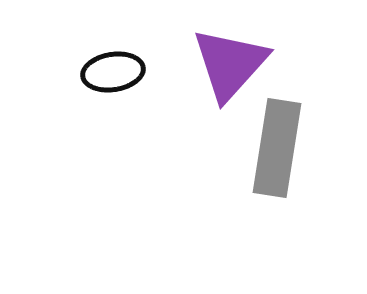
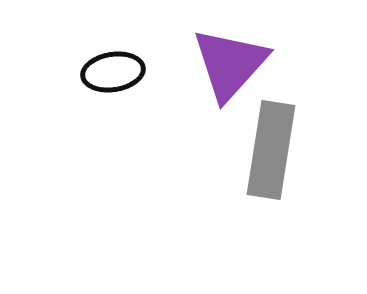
gray rectangle: moved 6 px left, 2 px down
